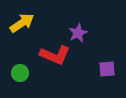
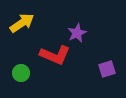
purple star: moved 1 px left
purple square: rotated 12 degrees counterclockwise
green circle: moved 1 px right
